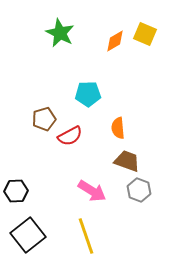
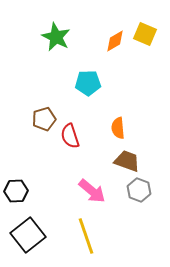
green star: moved 4 px left, 4 px down
cyan pentagon: moved 11 px up
red semicircle: rotated 100 degrees clockwise
pink arrow: rotated 8 degrees clockwise
